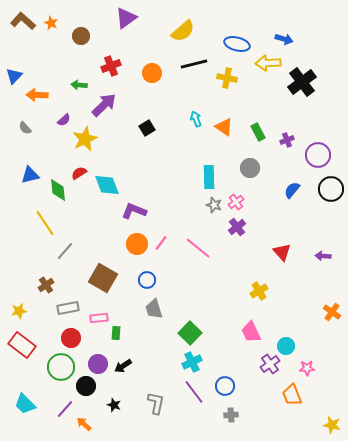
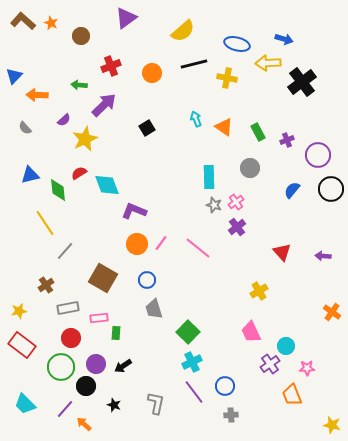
green square at (190, 333): moved 2 px left, 1 px up
purple circle at (98, 364): moved 2 px left
